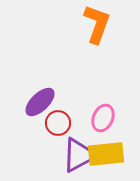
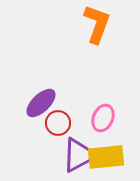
purple ellipse: moved 1 px right, 1 px down
yellow rectangle: moved 3 px down
